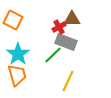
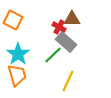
red cross: rotated 32 degrees counterclockwise
gray rectangle: rotated 20 degrees clockwise
